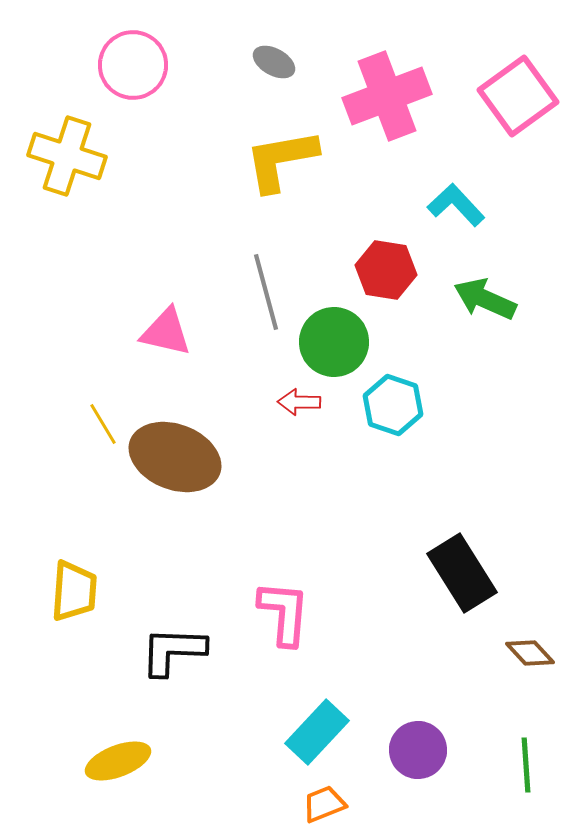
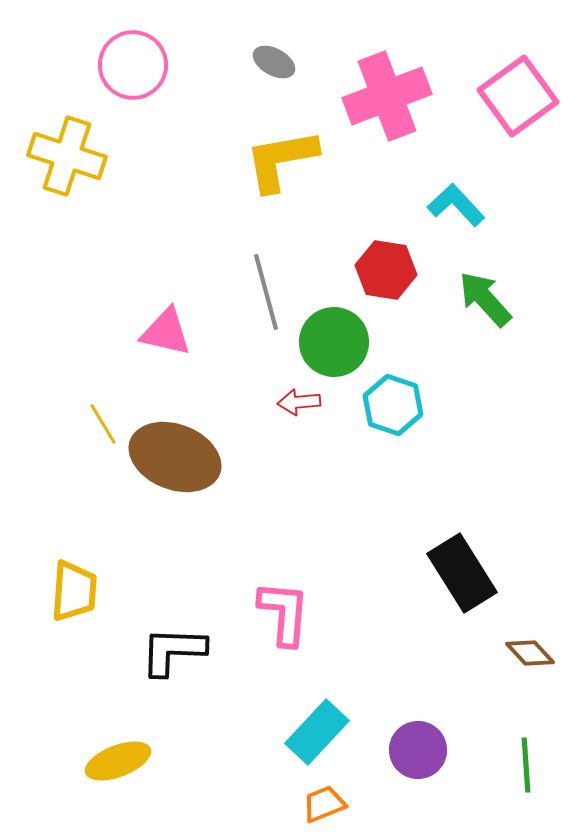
green arrow: rotated 24 degrees clockwise
red arrow: rotated 6 degrees counterclockwise
